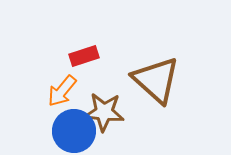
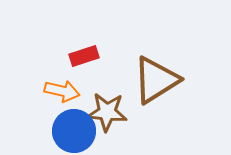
brown triangle: rotated 46 degrees clockwise
orange arrow: rotated 116 degrees counterclockwise
brown star: moved 3 px right
